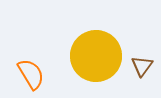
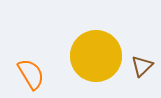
brown triangle: rotated 10 degrees clockwise
